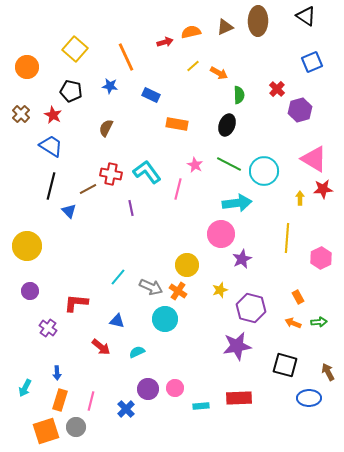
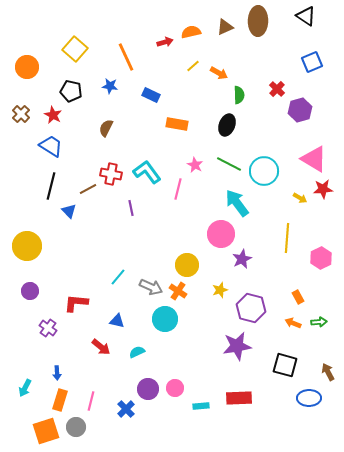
yellow arrow at (300, 198): rotated 120 degrees clockwise
cyan arrow at (237, 203): rotated 120 degrees counterclockwise
